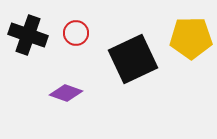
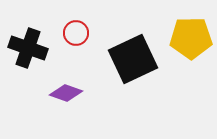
black cross: moved 13 px down
